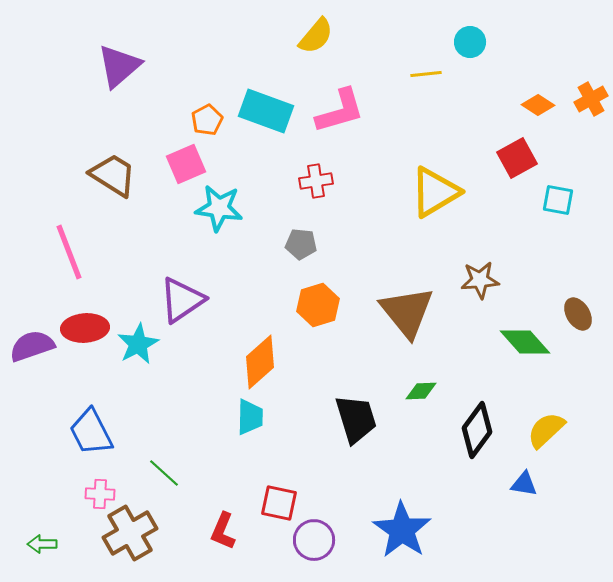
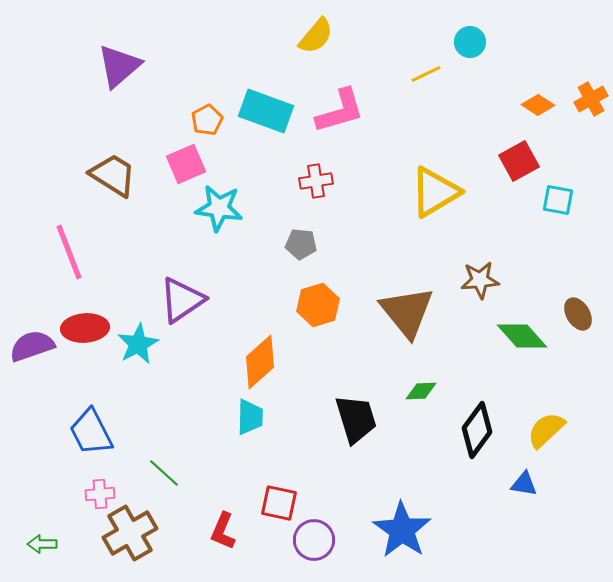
yellow line at (426, 74): rotated 20 degrees counterclockwise
red square at (517, 158): moved 2 px right, 3 px down
green diamond at (525, 342): moved 3 px left, 6 px up
pink cross at (100, 494): rotated 8 degrees counterclockwise
